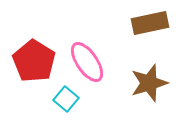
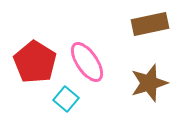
brown rectangle: moved 1 px down
red pentagon: moved 1 px right, 1 px down
